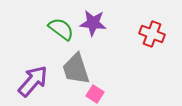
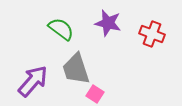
purple star: moved 15 px right; rotated 8 degrees clockwise
